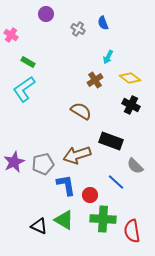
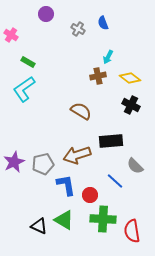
brown cross: moved 3 px right, 4 px up; rotated 21 degrees clockwise
black rectangle: rotated 25 degrees counterclockwise
blue line: moved 1 px left, 1 px up
